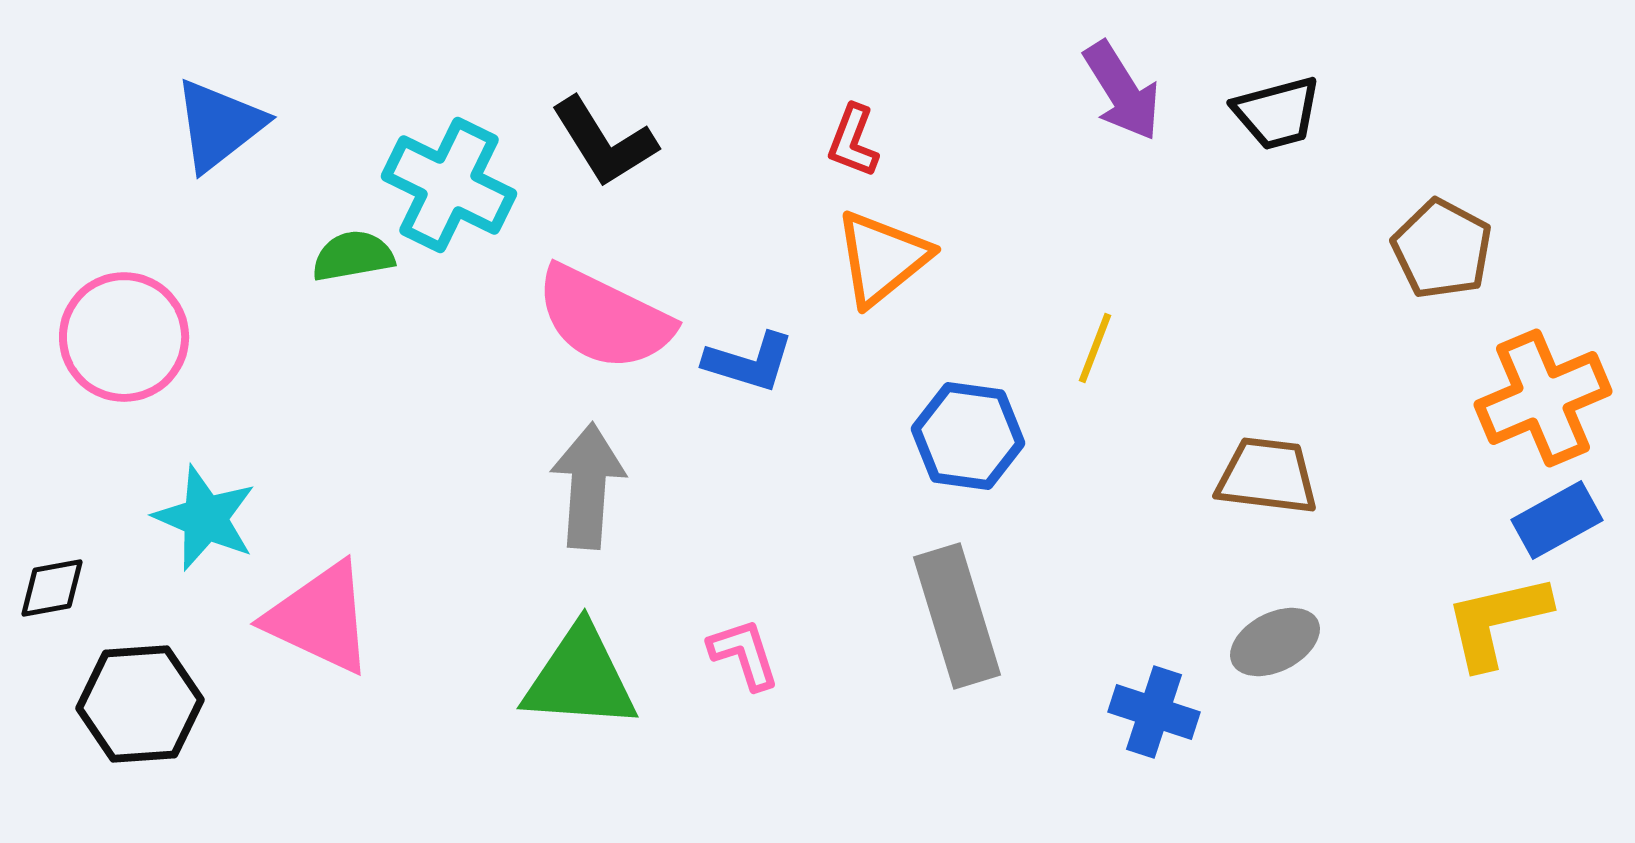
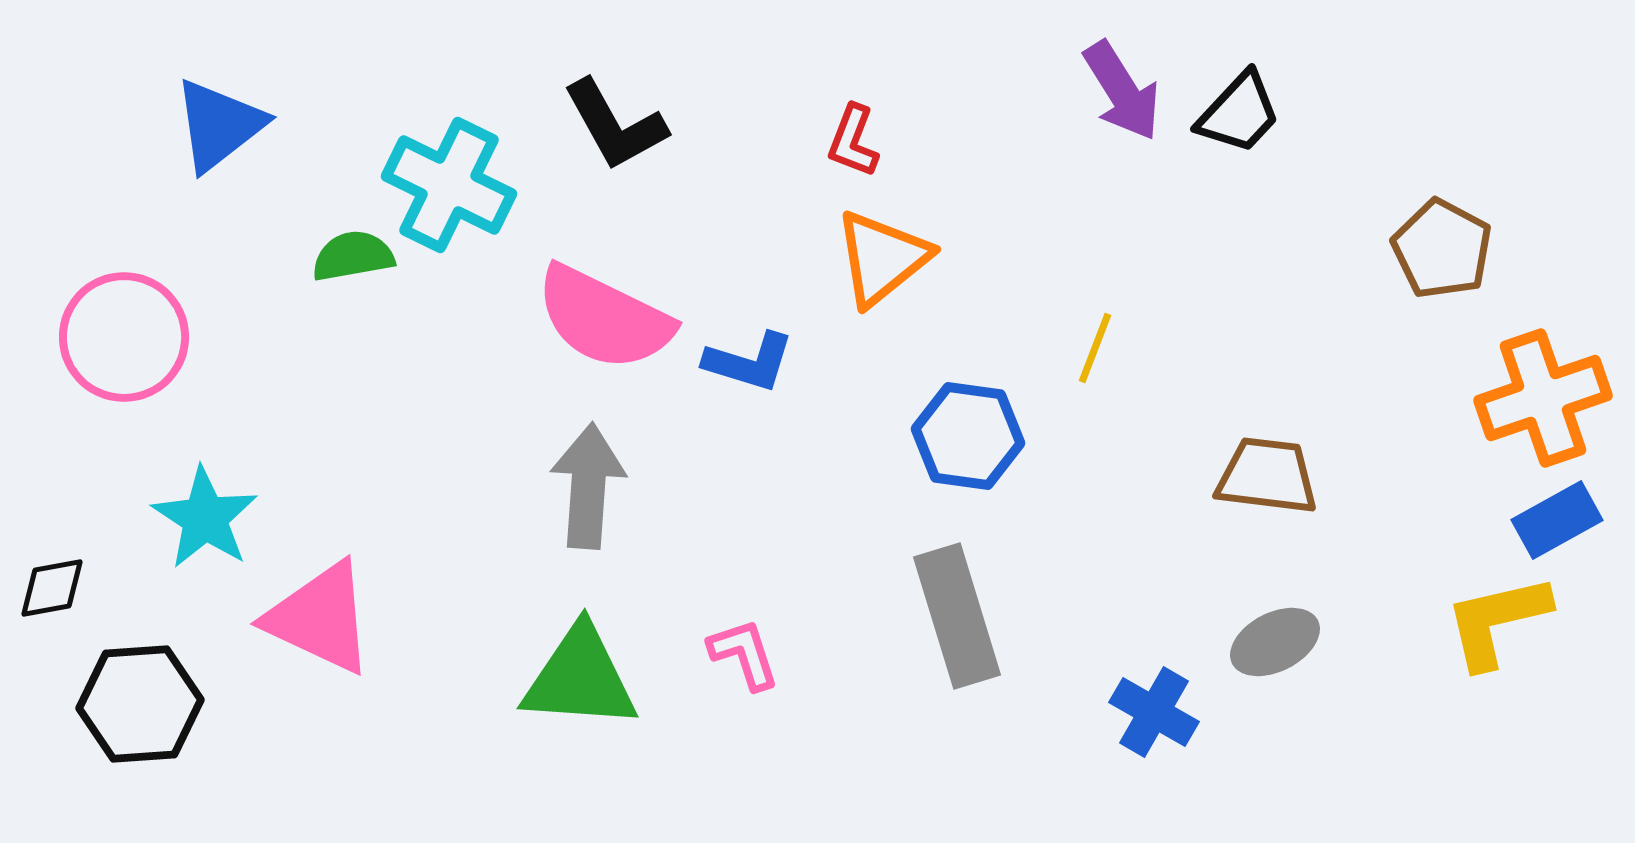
black trapezoid: moved 38 px left; rotated 32 degrees counterclockwise
black L-shape: moved 11 px right, 17 px up; rotated 3 degrees clockwise
orange cross: rotated 4 degrees clockwise
cyan star: rotated 10 degrees clockwise
blue cross: rotated 12 degrees clockwise
